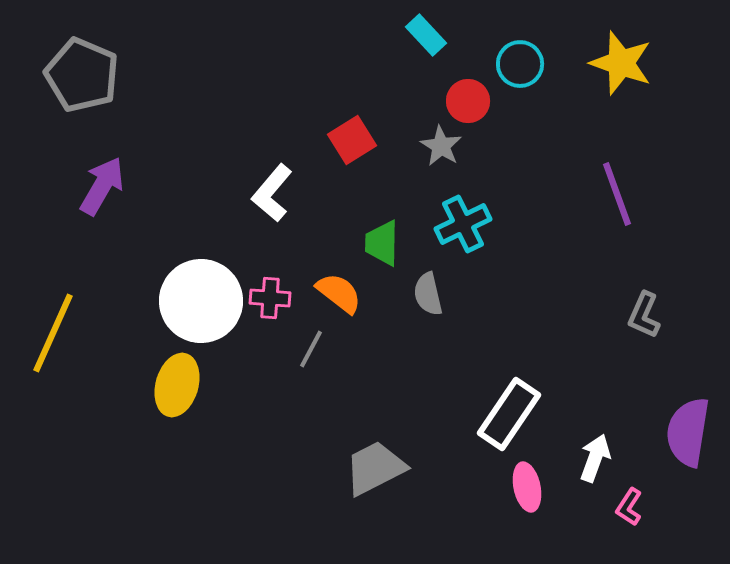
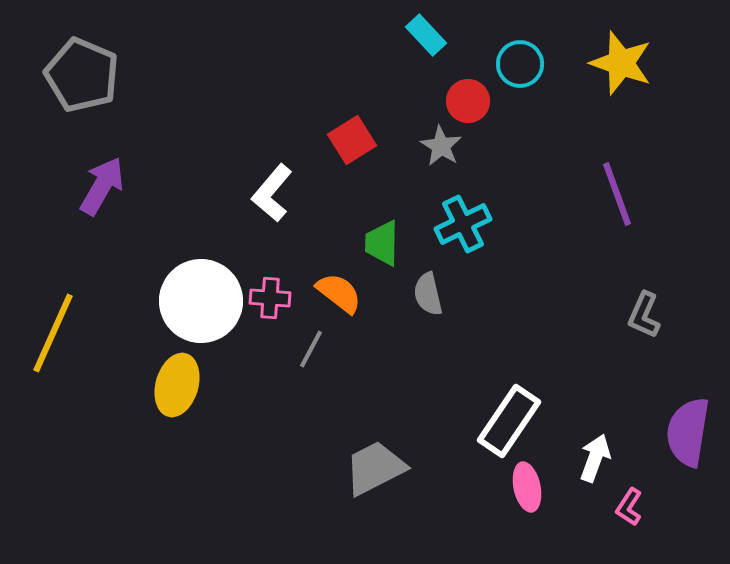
white rectangle: moved 7 px down
